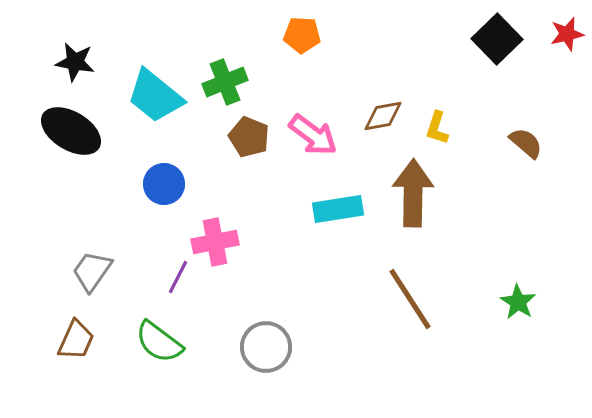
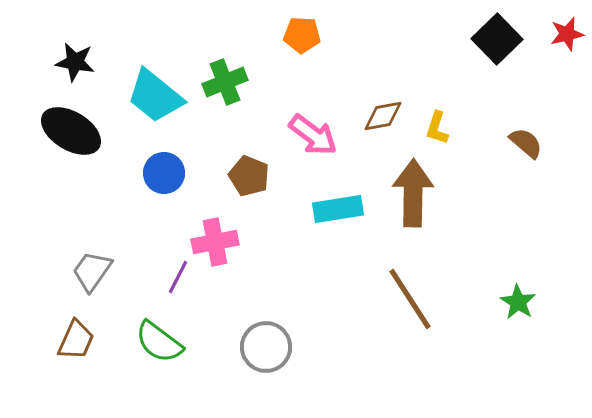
brown pentagon: moved 39 px down
blue circle: moved 11 px up
